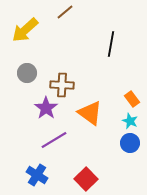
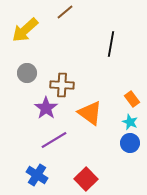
cyan star: moved 1 px down
